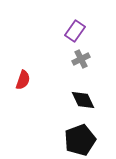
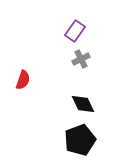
black diamond: moved 4 px down
